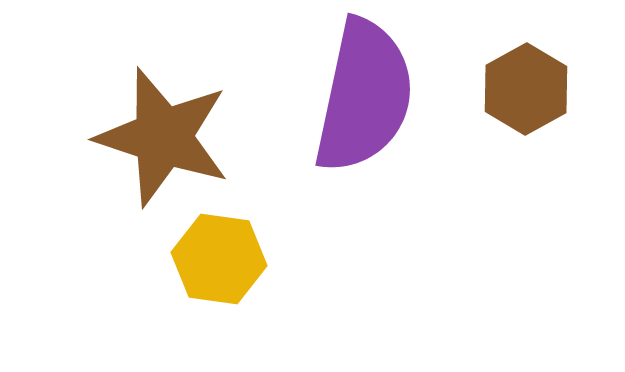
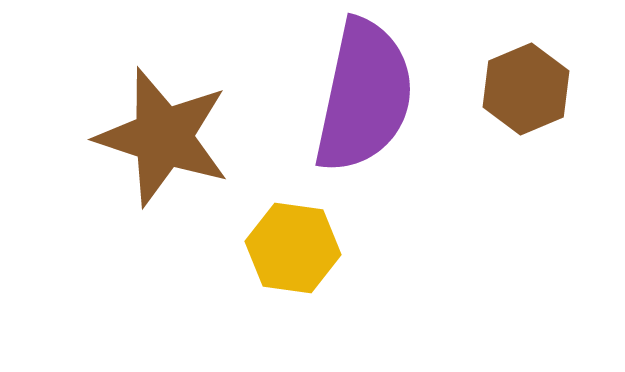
brown hexagon: rotated 6 degrees clockwise
yellow hexagon: moved 74 px right, 11 px up
